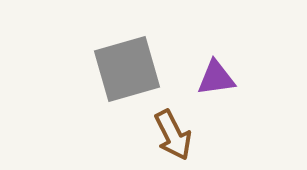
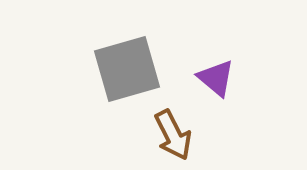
purple triangle: rotated 48 degrees clockwise
